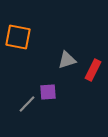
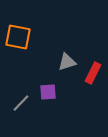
gray triangle: moved 2 px down
red rectangle: moved 3 px down
gray line: moved 6 px left, 1 px up
